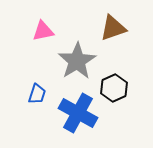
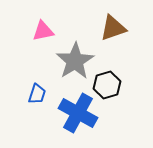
gray star: moved 2 px left
black hexagon: moved 7 px left, 3 px up; rotated 8 degrees clockwise
